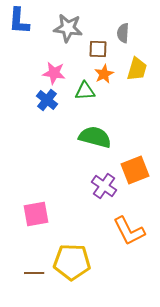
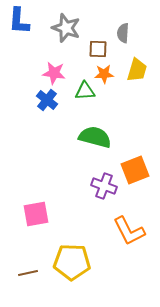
gray star: moved 2 px left; rotated 12 degrees clockwise
yellow trapezoid: moved 1 px down
orange star: rotated 24 degrees clockwise
purple cross: rotated 15 degrees counterclockwise
brown line: moved 6 px left; rotated 12 degrees counterclockwise
